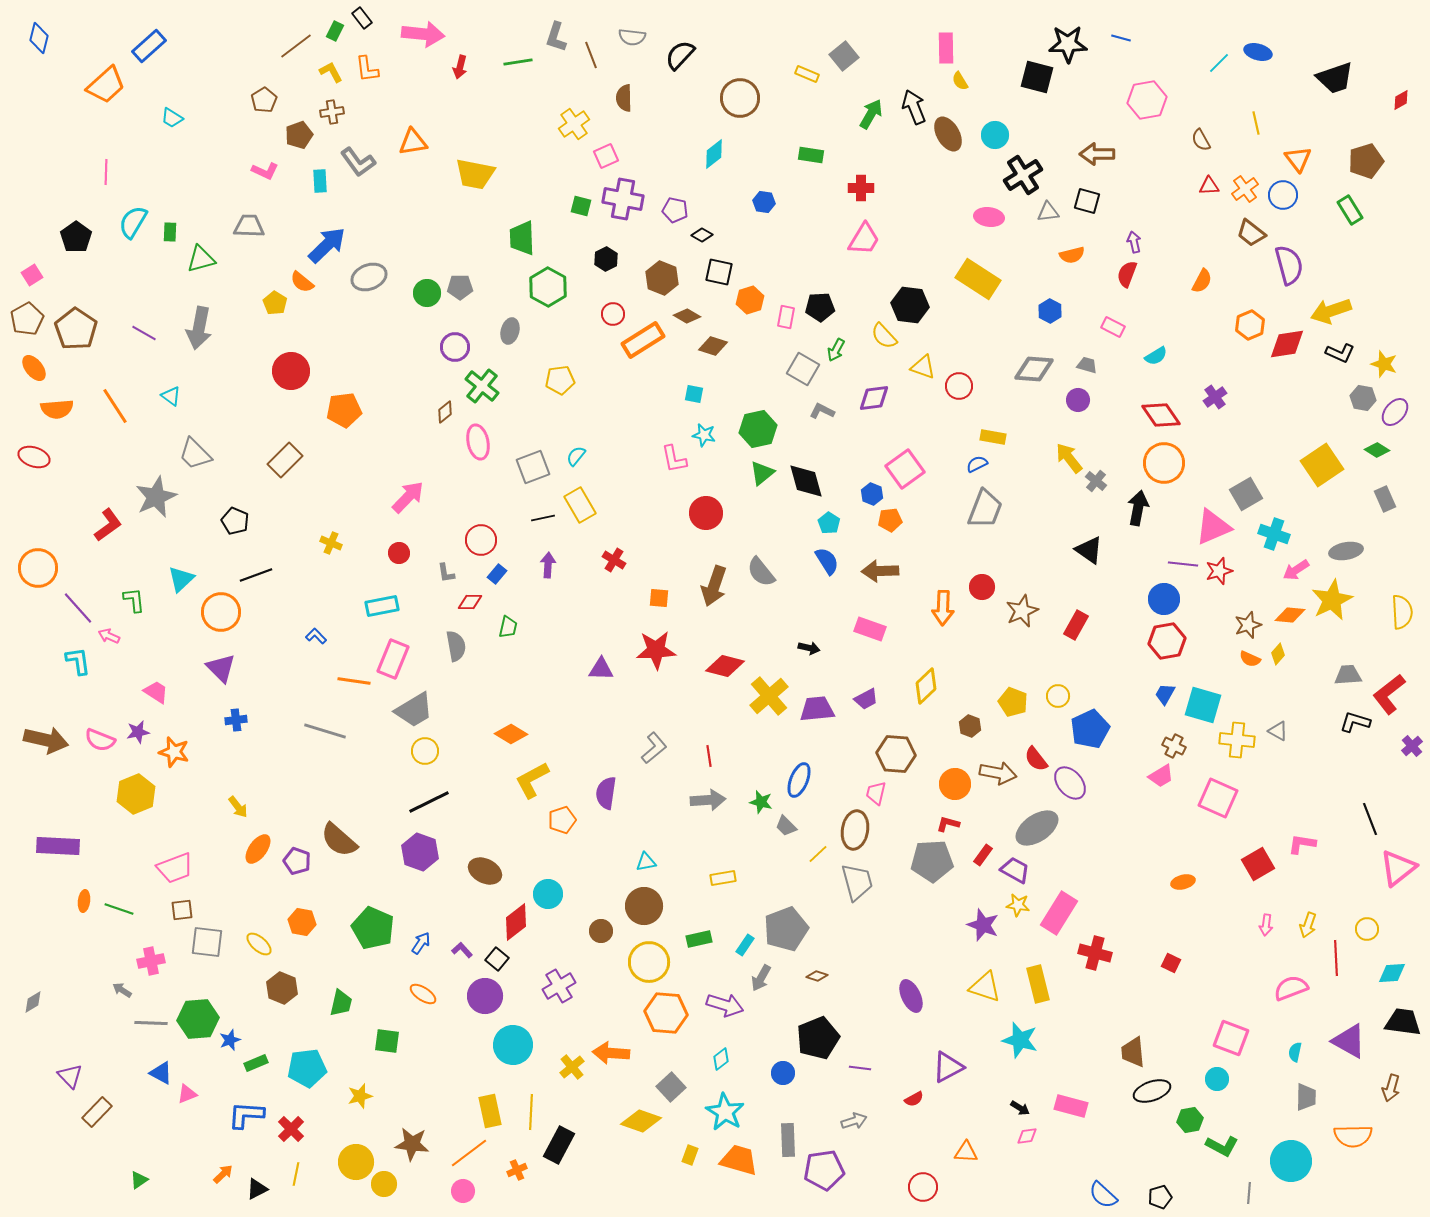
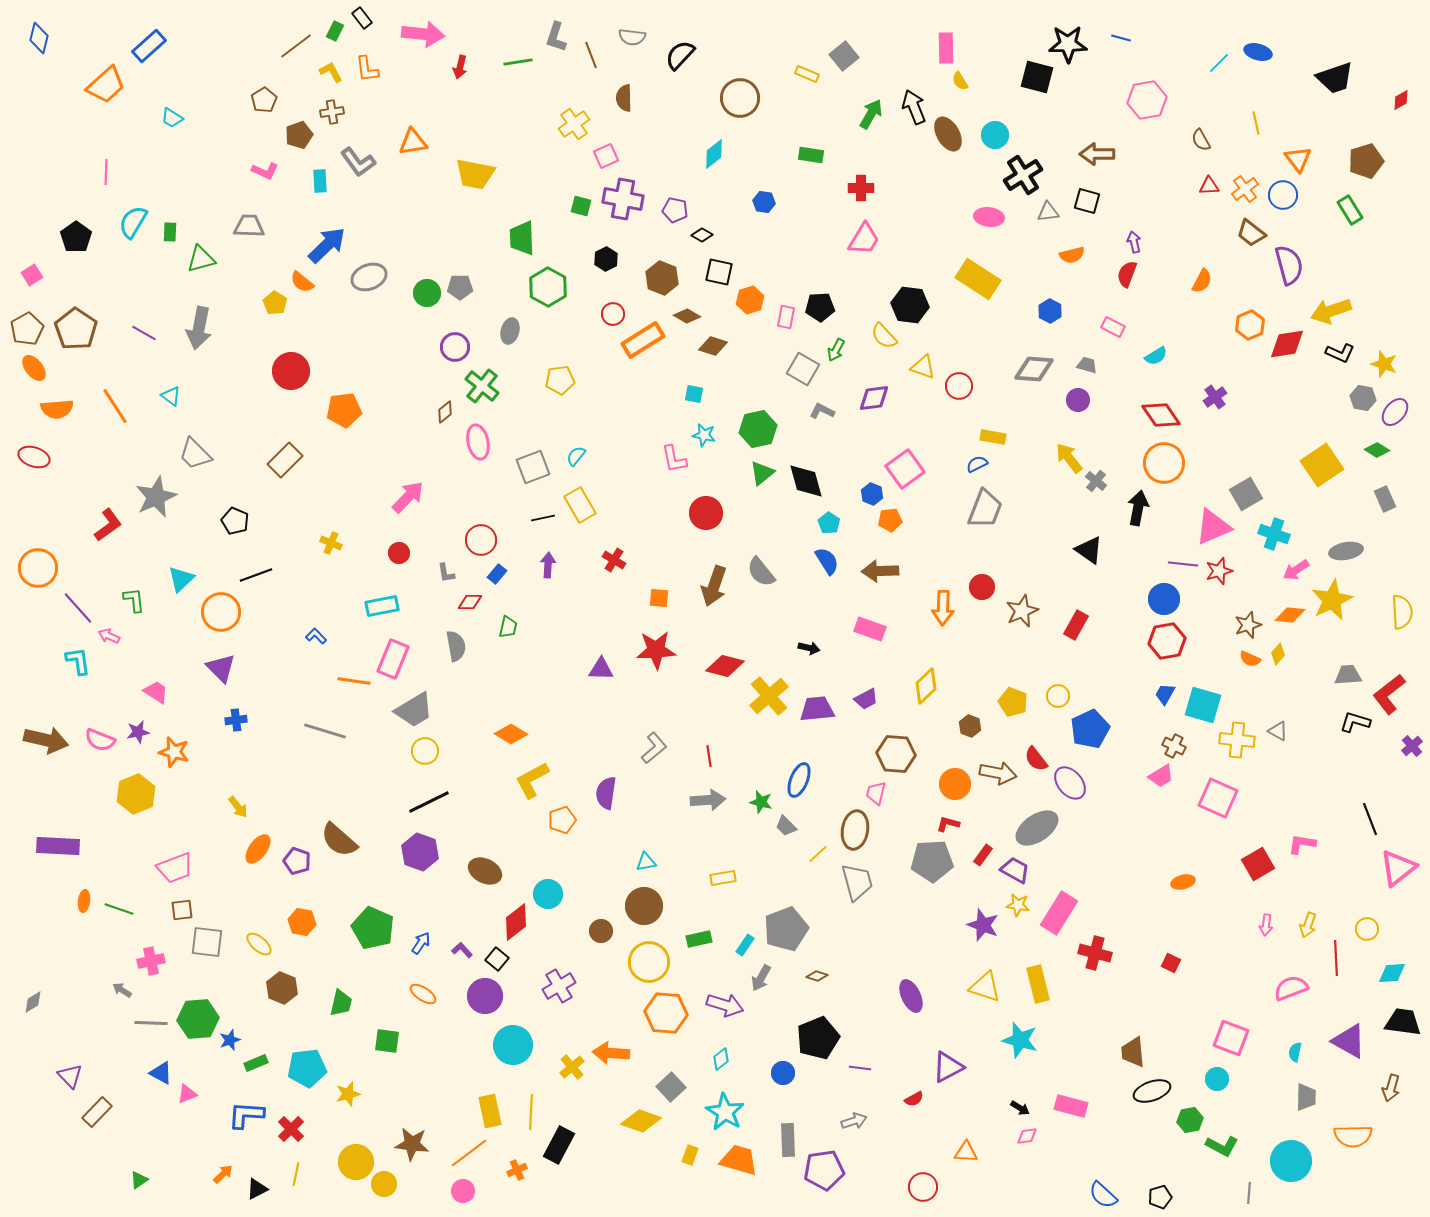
brown pentagon at (27, 319): moved 10 px down
yellow star at (360, 1096): moved 12 px left, 2 px up
